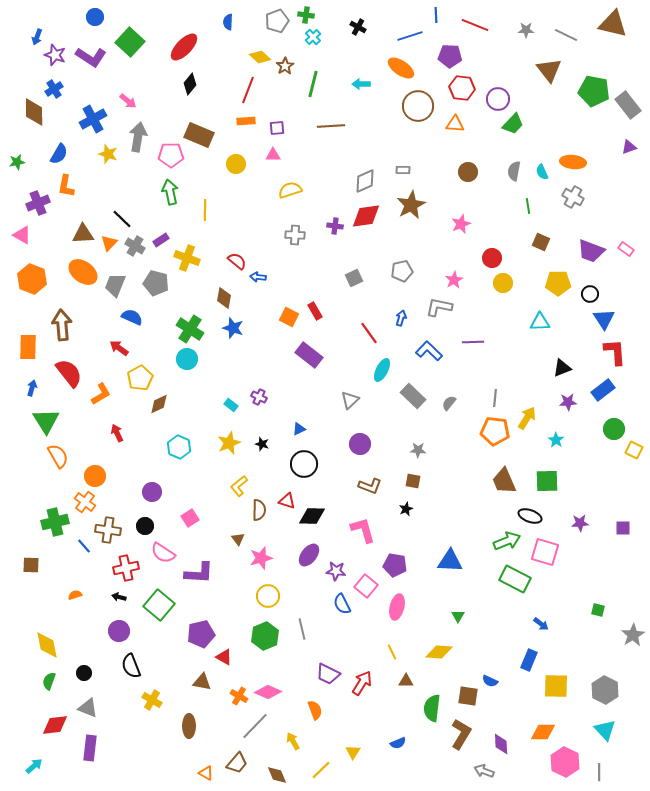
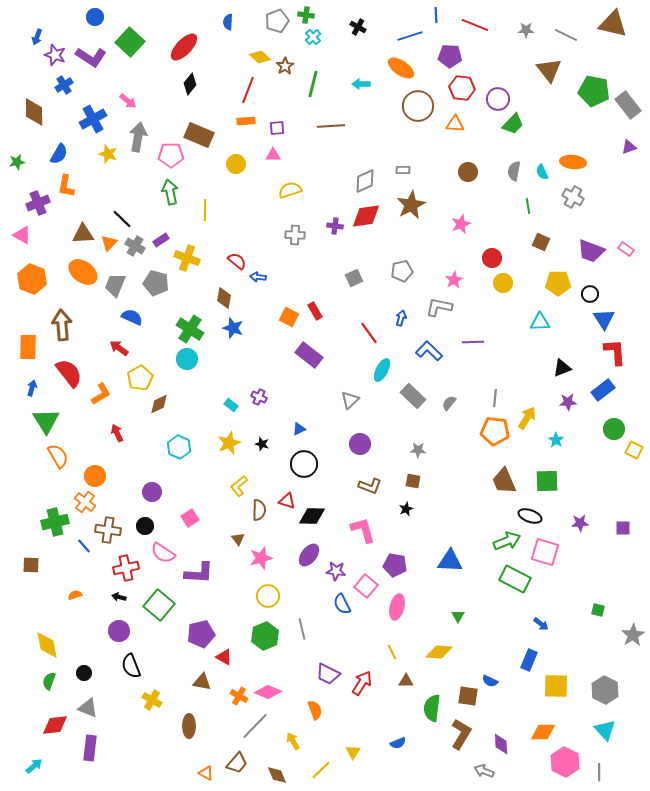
blue cross at (54, 89): moved 10 px right, 4 px up
